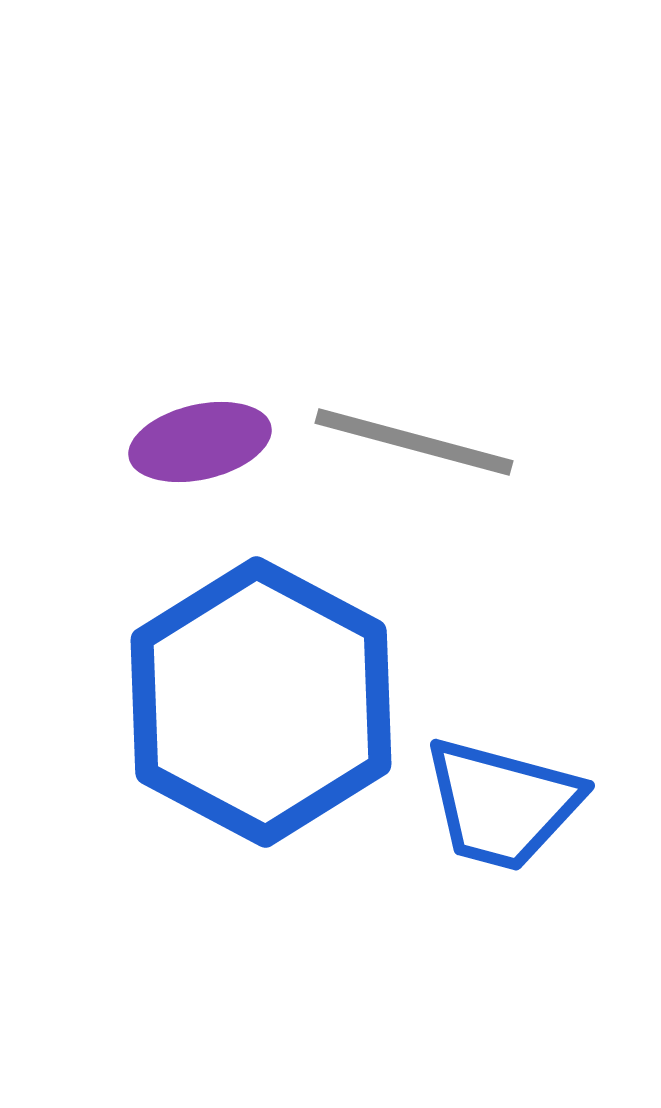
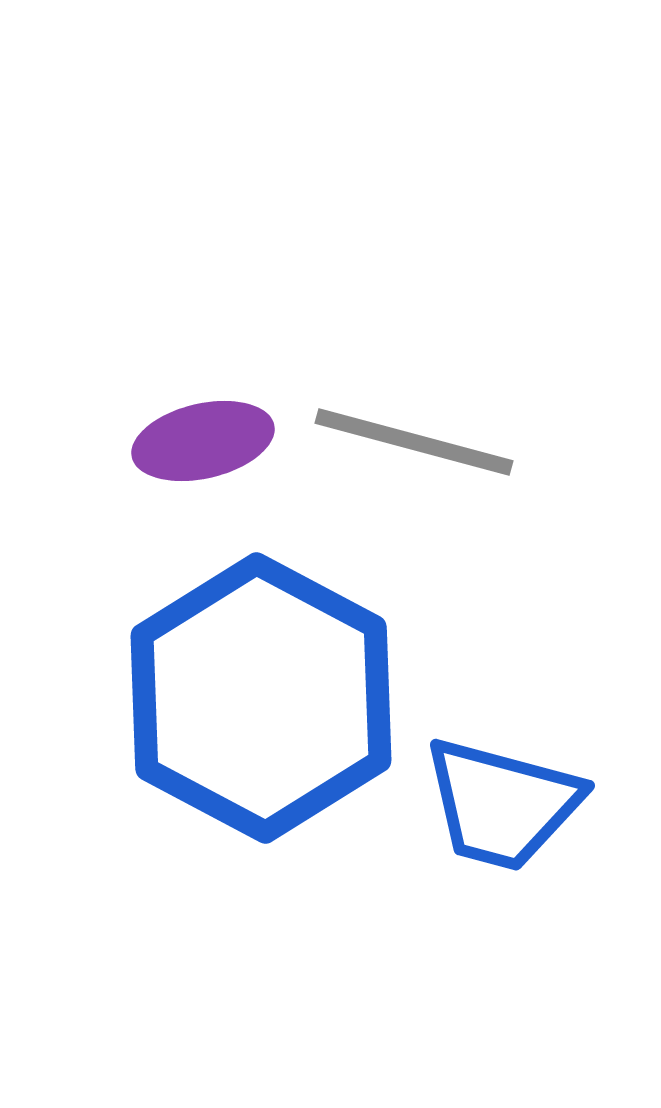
purple ellipse: moved 3 px right, 1 px up
blue hexagon: moved 4 px up
